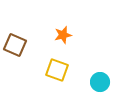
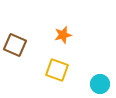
cyan circle: moved 2 px down
